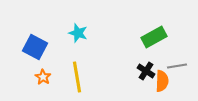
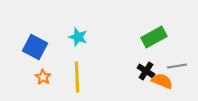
cyan star: moved 4 px down
yellow line: rotated 8 degrees clockwise
orange semicircle: rotated 70 degrees counterclockwise
